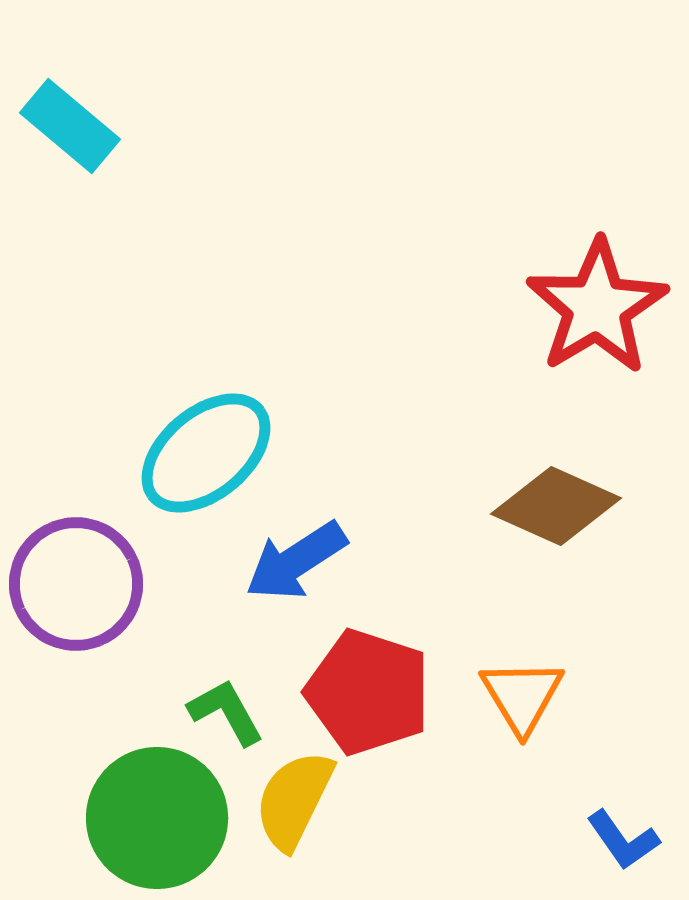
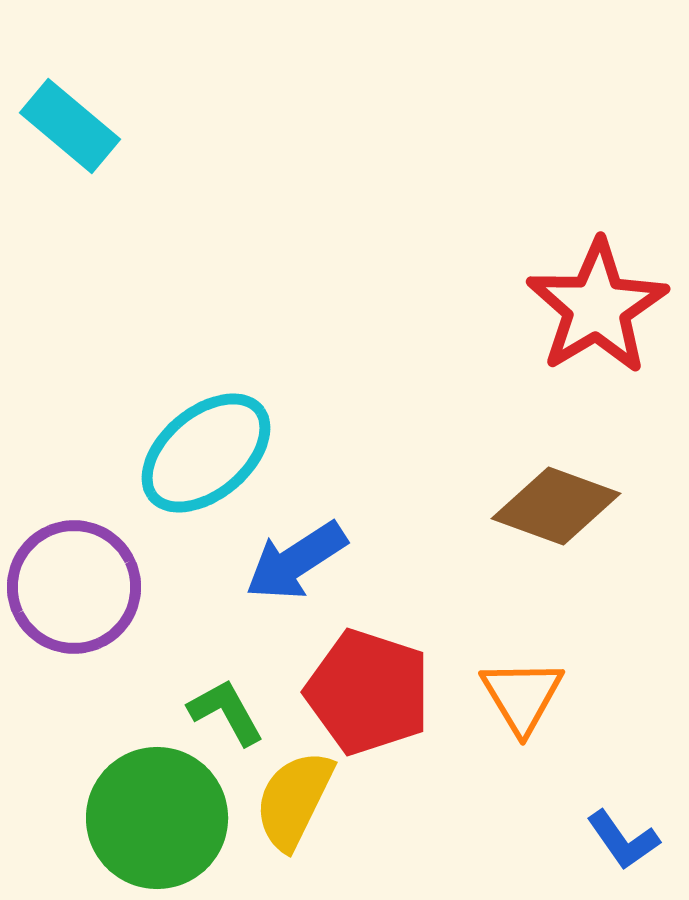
brown diamond: rotated 4 degrees counterclockwise
purple circle: moved 2 px left, 3 px down
